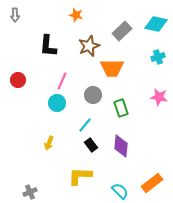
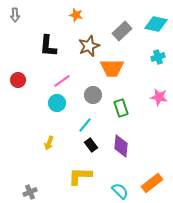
pink line: rotated 30 degrees clockwise
